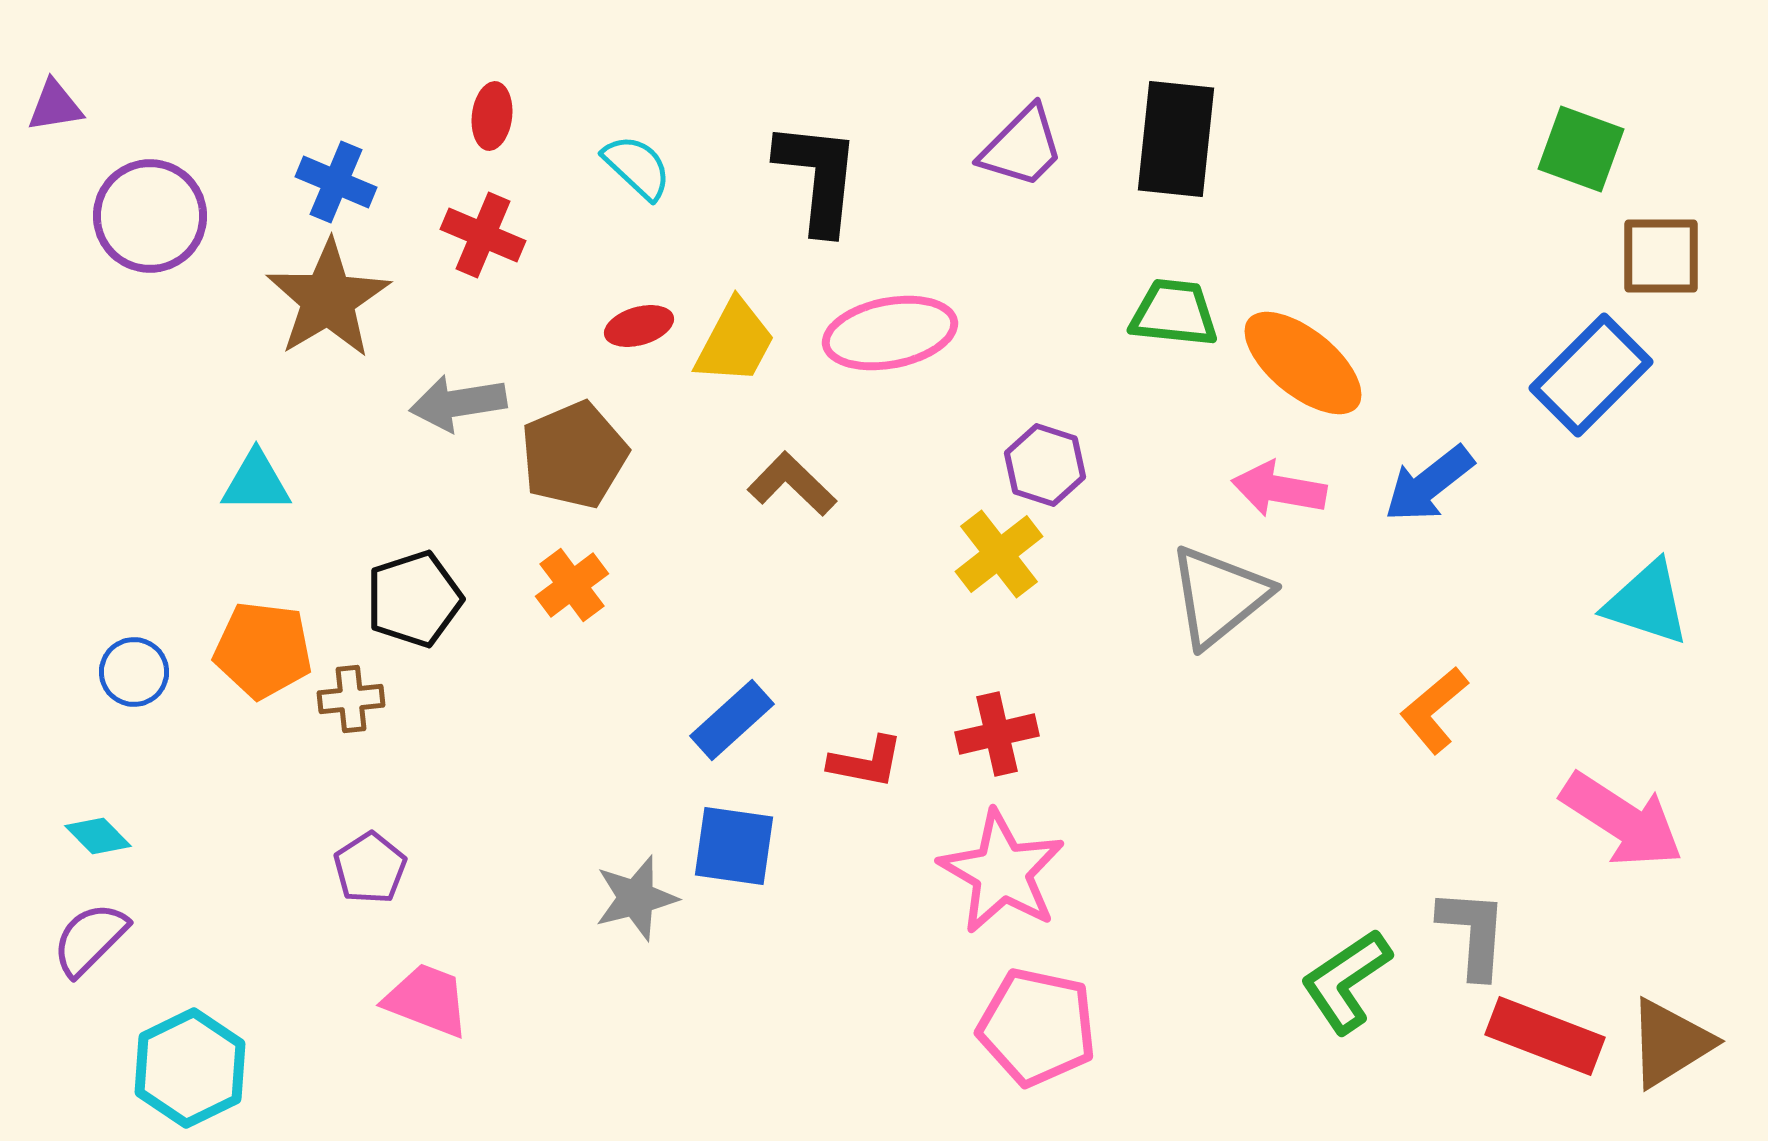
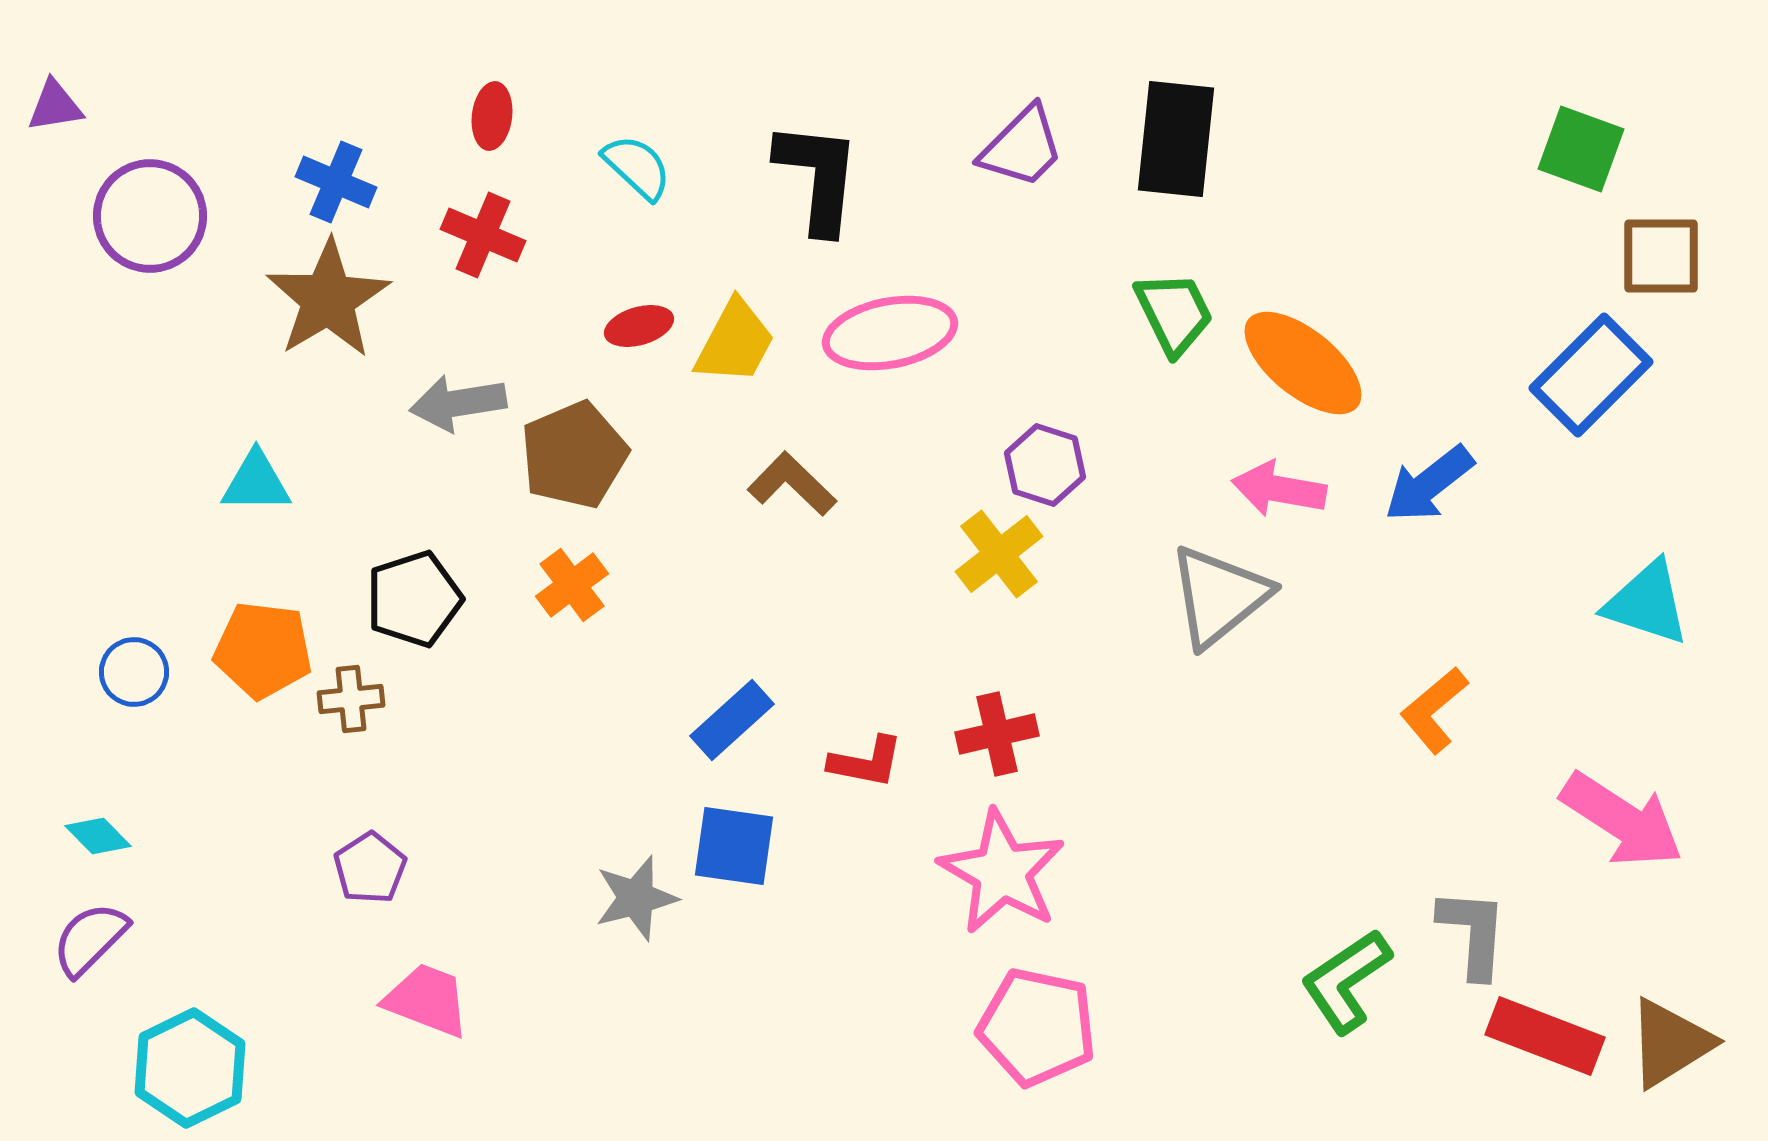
green trapezoid at (1174, 313): rotated 58 degrees clockwise
